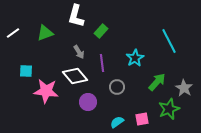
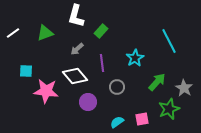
gray arrow: moved 2 px left, 3 px up; rotated 80 degrees clockwise
